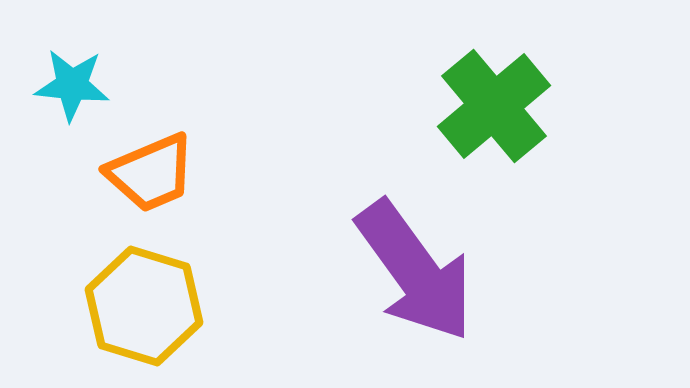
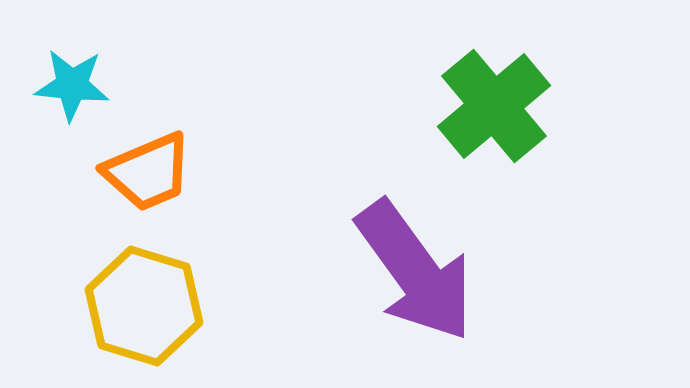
orange trapezoid: moved 3 px left, 1 px up
